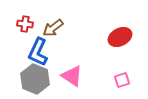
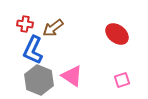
red ellipse: moved 3 px left, 3 px up; rotated 65 degrees clockwise
blue L-shape: moved 5 px left, 2 px up
gray hexagon: moved 4 px right, 1 px down
